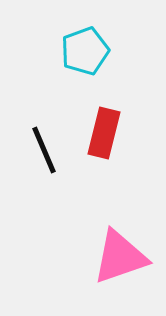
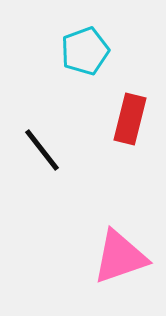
red rectangle: moved 26 px right, 14 px up
black line: moved 2 px left; rotated 15 degrees counterclockwise
